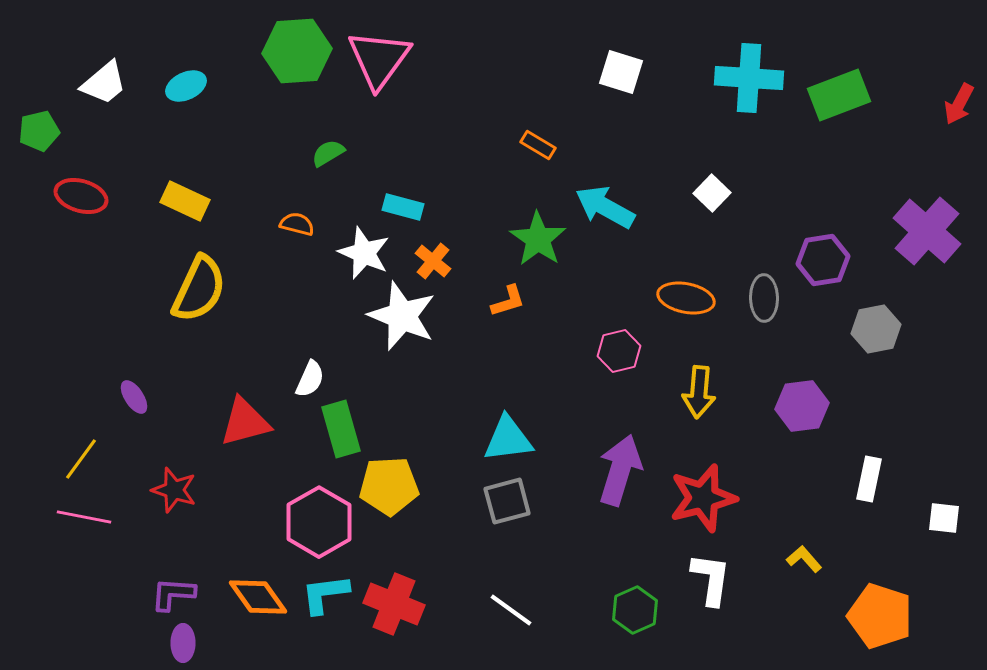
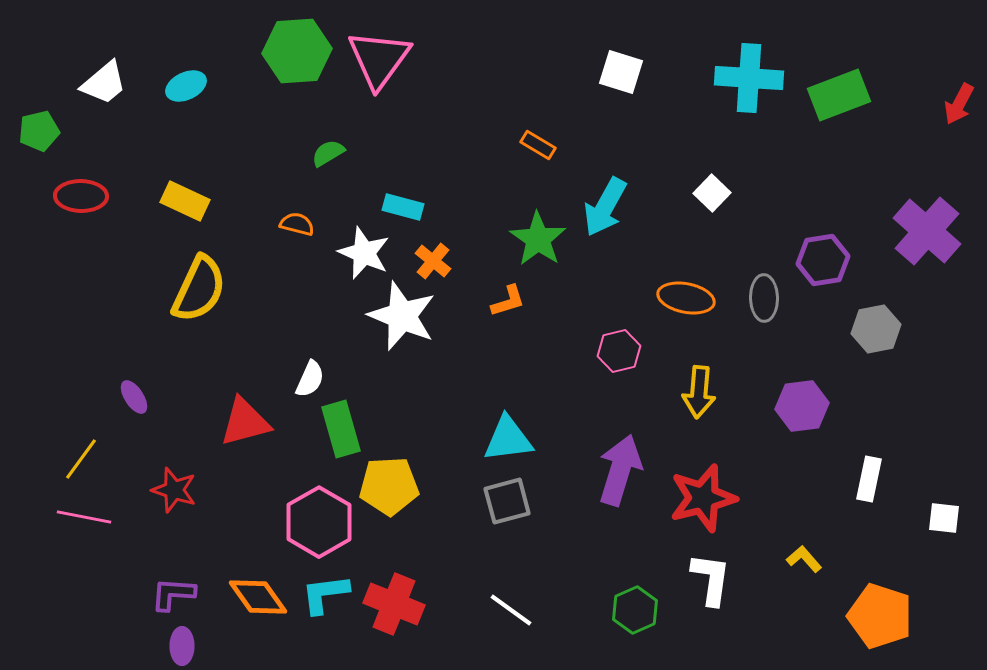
red ellipse at (81, 196): rotated 15 degrees counterclockwise
cyan arrow at (605, 207): rotated 90 degrees counterclockwise
purple ellipse at (183, 643): moved 1 px left, 3 px down
